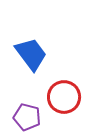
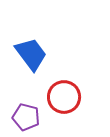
purple pentagon: moved 1 px left
